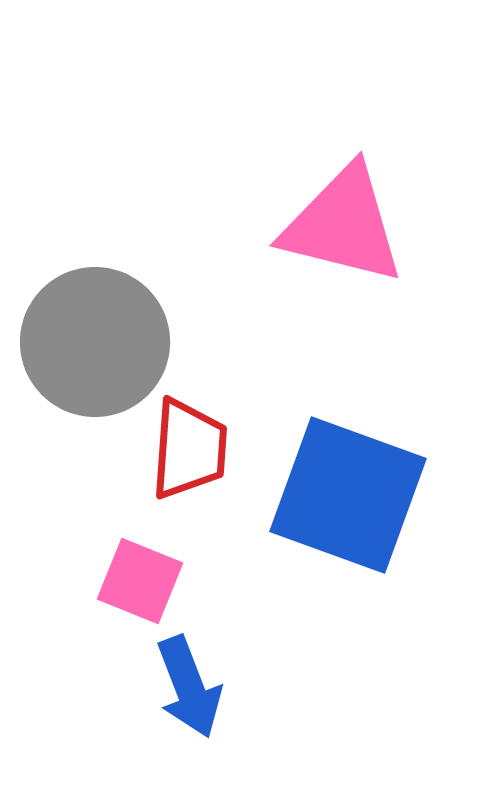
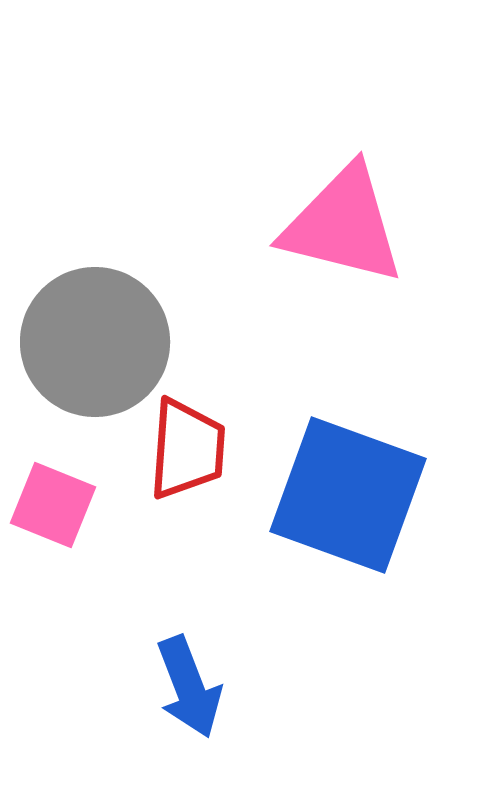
red trapezoid: moved 2 px left
pink square: moved 87 px left, 76 px up
